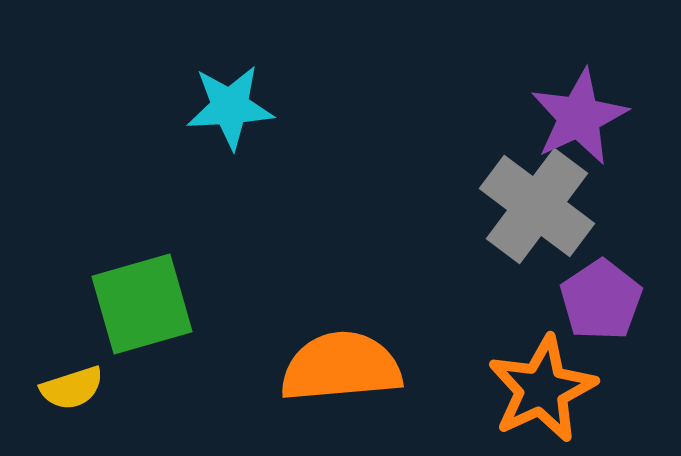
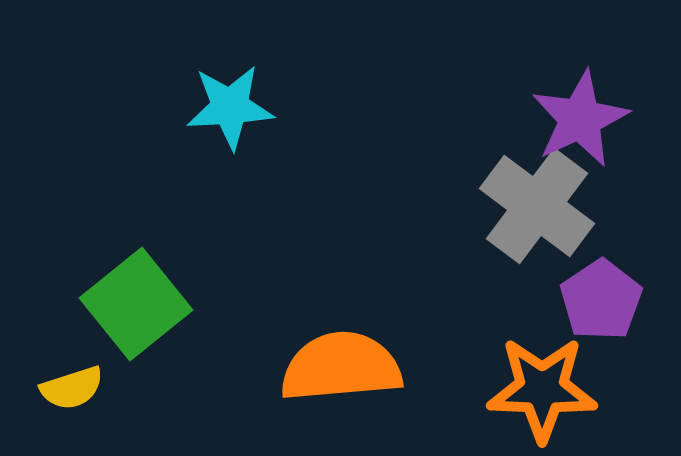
purple star: moved 1 px right, 2 px down
green square: moved 6 px left; rotated 23 degrees counterclockwise
orange star: rotated 27 degrees clockwise
